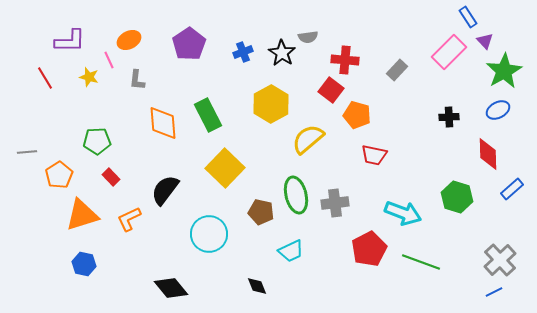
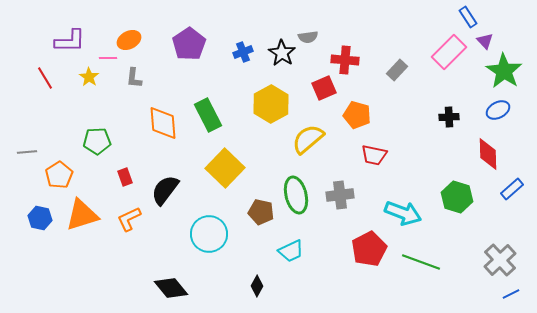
pink line at (109, 60): moved 1 px left, 2 px up; rotated 66 degrees counterclockwise
green star at (504, 71): rotated 9 degrees counterclockwise
yellow star at (89, 77): rotated 18 degrees clockwise
gray L-shape at (137, 80): moved 3 px left, 2 px up
red square at (331, 90): moved 7 px left, 2 px up; rotated 30 degrees clockwise
red rectangle at (111, 177): moved 14 px right; rotated 24 degrees clockwise
gray cross at (335, 203): moved 5 px right, 8 px up
blue hexagon at (84, 264): moved 44 px left, 46 px up
black diamond at (257, 286): rotated 50 degrees clockwise
blue line at (494, 292): moved 17 px right, 2 px down
